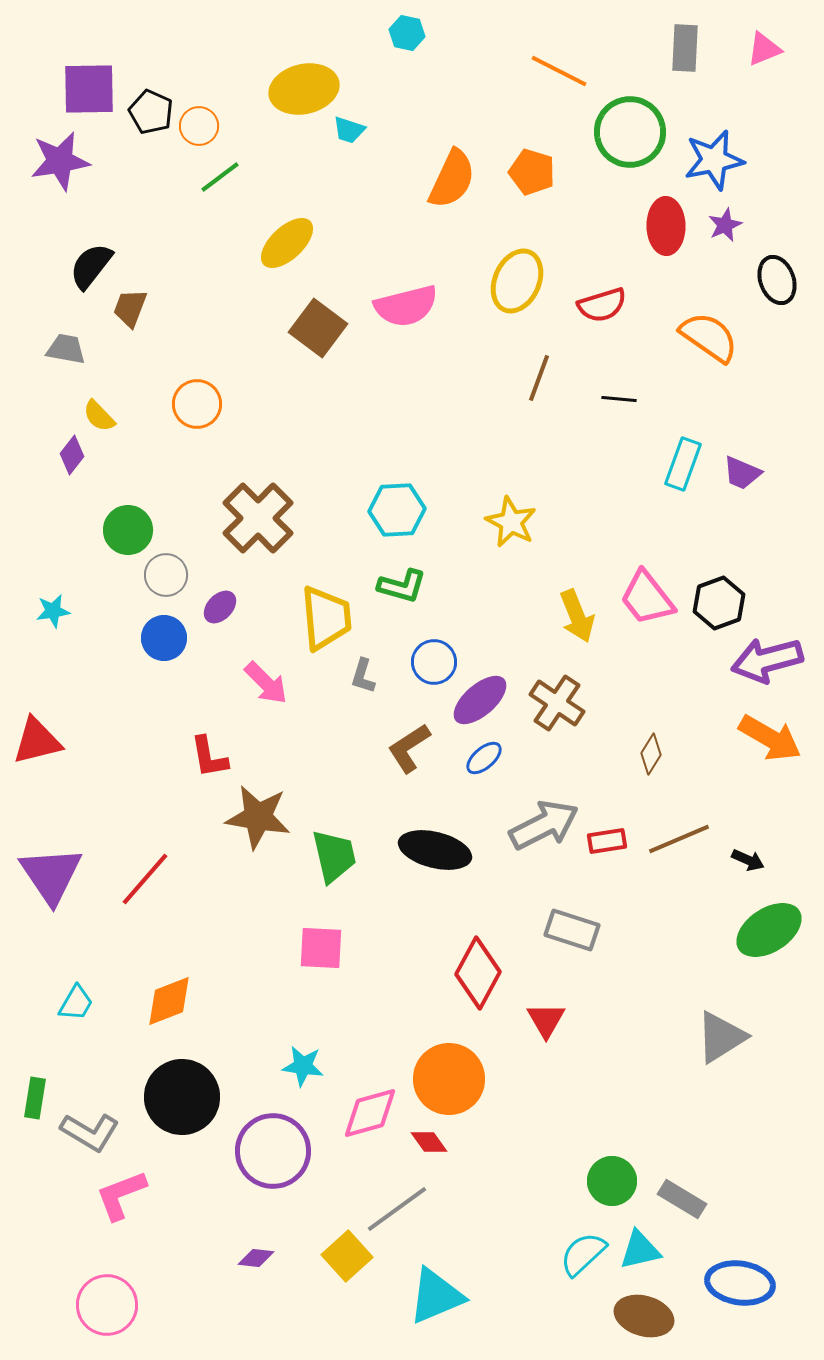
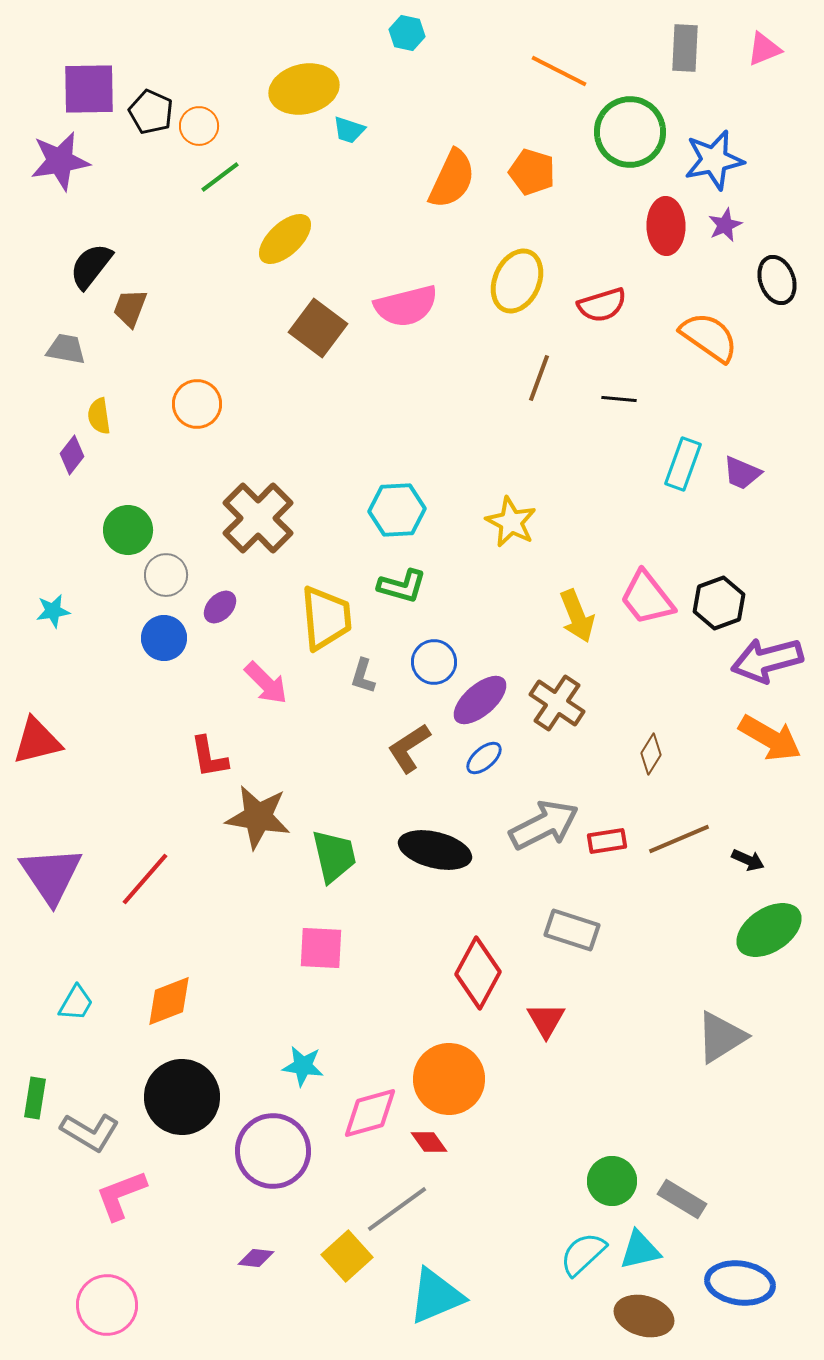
yellow ellipse at (287, 243): moved 2 px left, 4 px up
yellow semicircle at (99, 416): rotated 36 degrees clockwise
